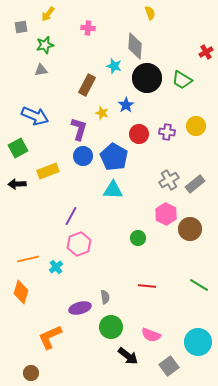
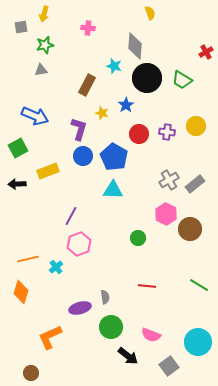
yellow arrow at (48, 14): moved 4 px left; rotated 21 degrees counterclockwise
